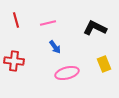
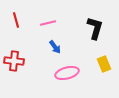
black L-shape: rotated 80 degrees clockwise
